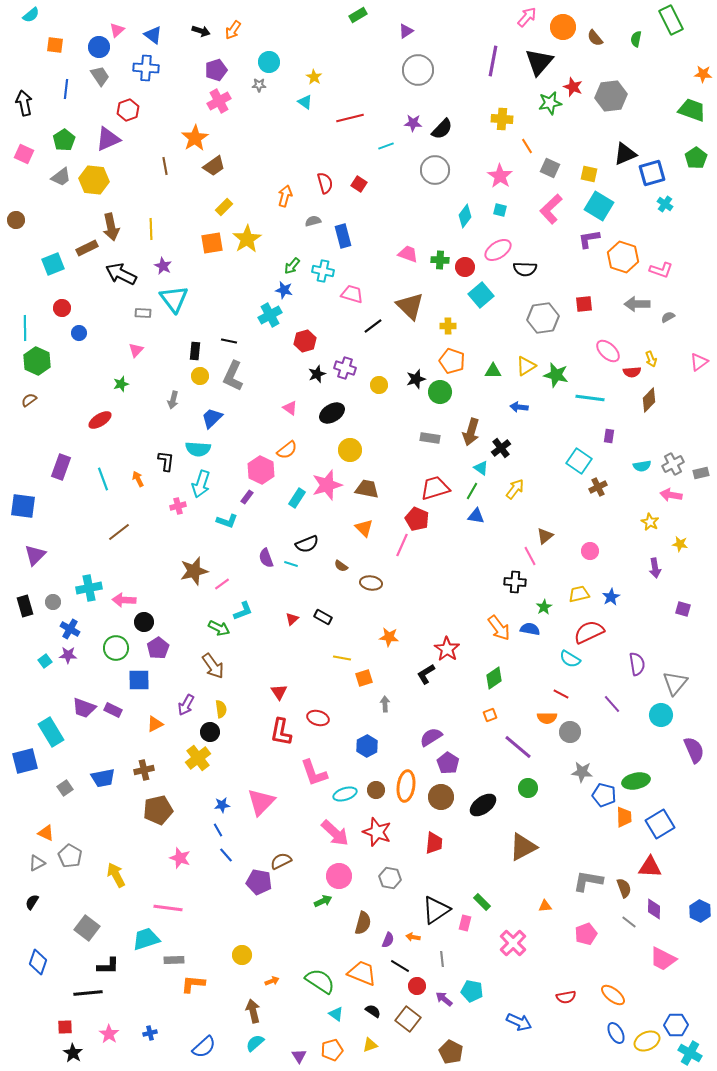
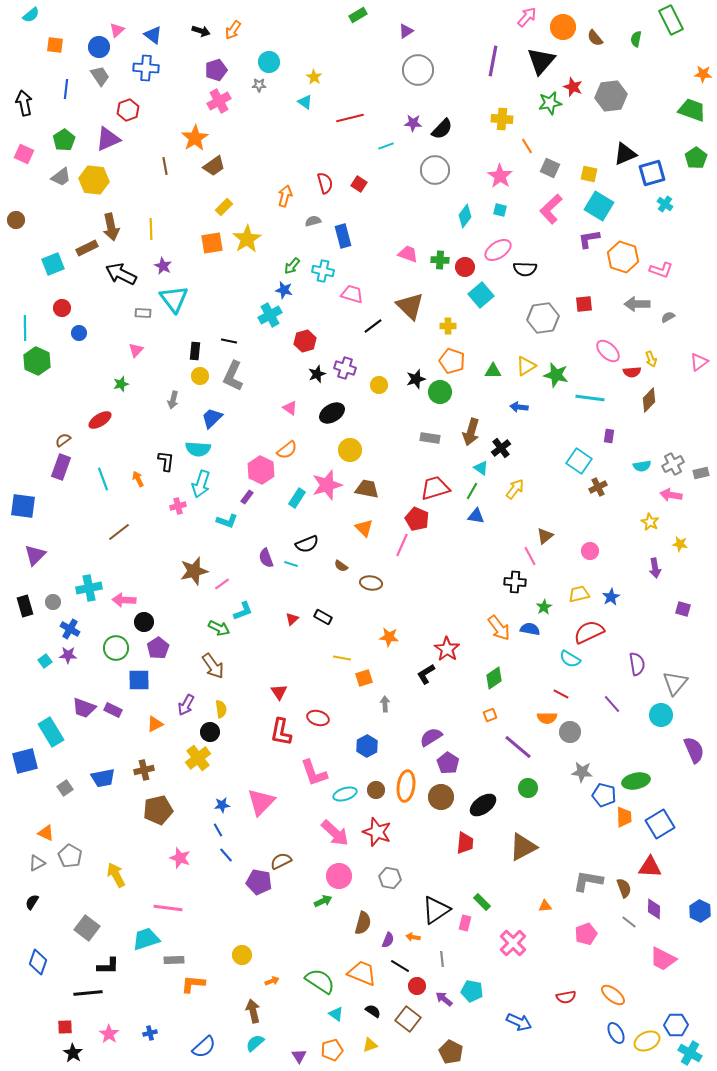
black triangle at (539, 62): moved 2 px right, 1 px up
brown semicircle at (29, 400): moved 34 px right, 40 px down
red trapezoid at (434, 843): moved 31 px right
